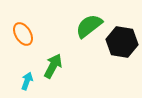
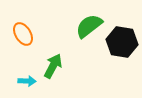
cyan arrow: rotated 72 degrees clockwise
